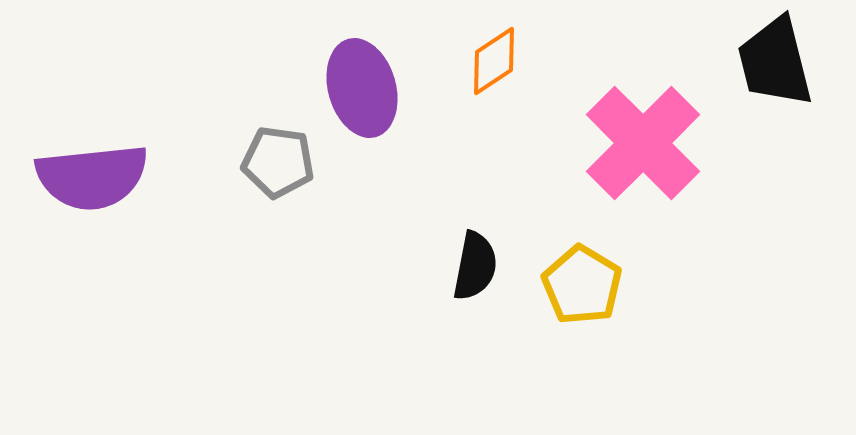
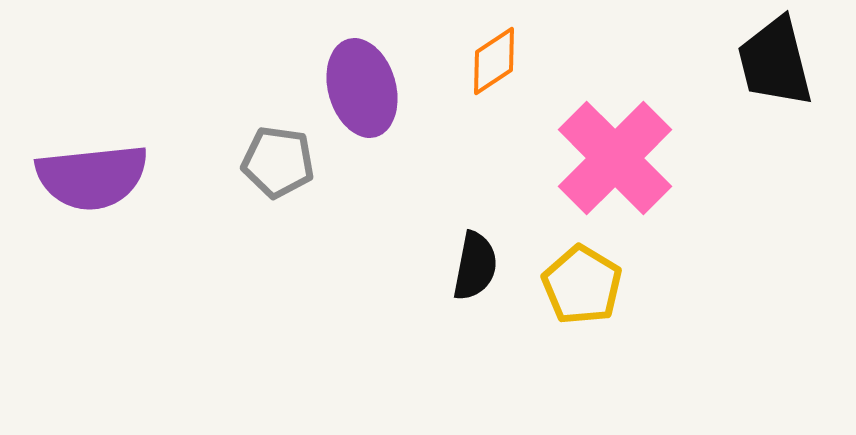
pink cross: moved 28 px left, 15 px down
